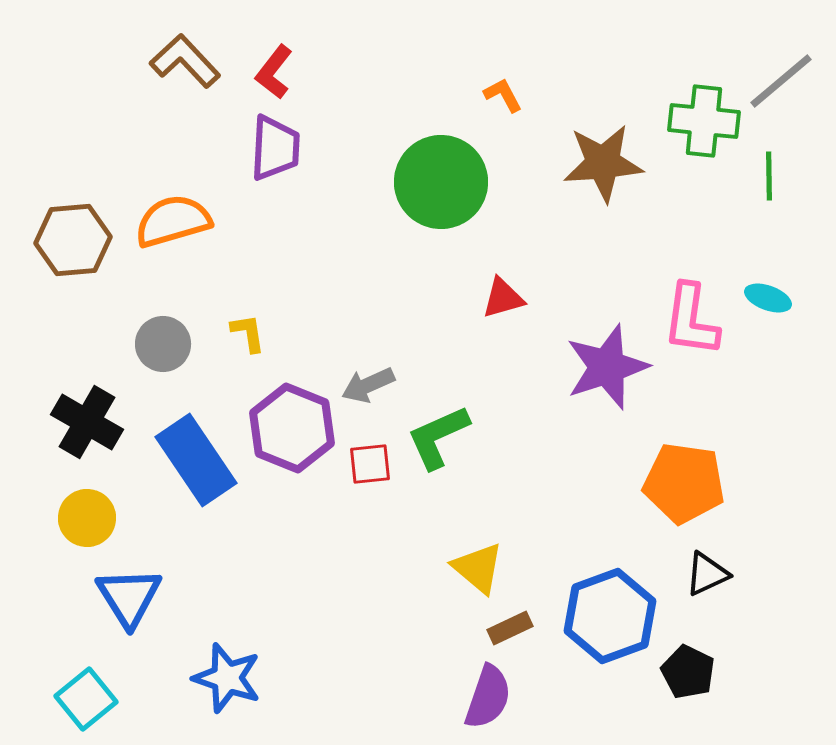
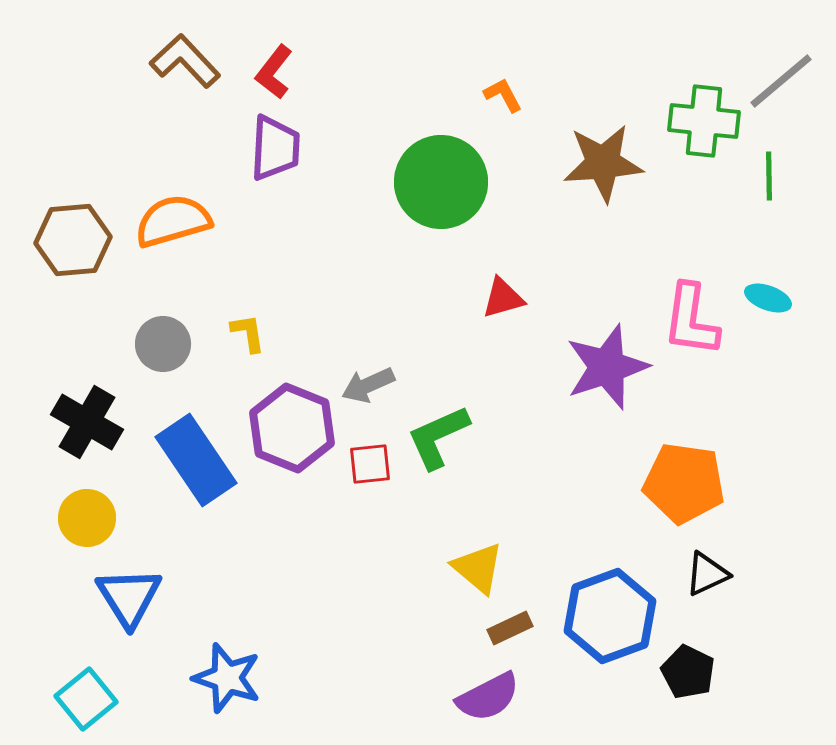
purple semicircle: rotated 44 degrees clockwise
